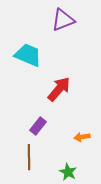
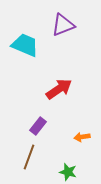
purple triangle: moved 5 px down
cyan trapezoid: moved 3 px left, 10 px up
red arrow: rotated 16 degrees clockwise
brown line: rotated 20 degrees clockwise
green star: rotated 12 degrees counterclockwise
